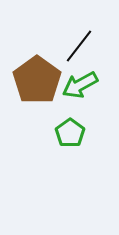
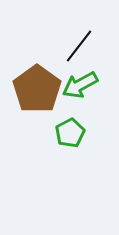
brown pentagon: moved 9 px down
green pentagon: rotated 8 degrees clockwise
